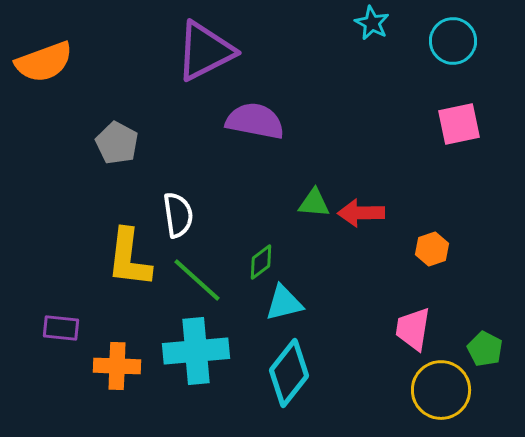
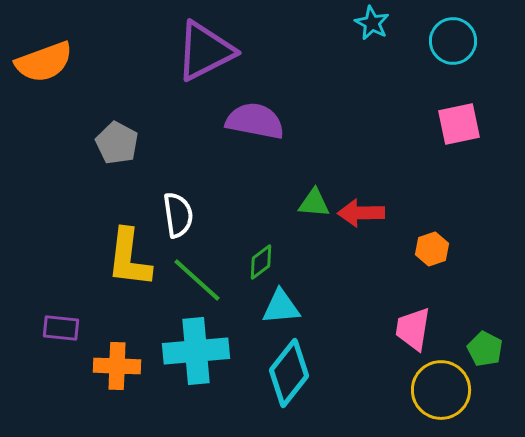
cyan triangle: moved 3 px left, 4 px down; rotated 9 degrees clockwise
